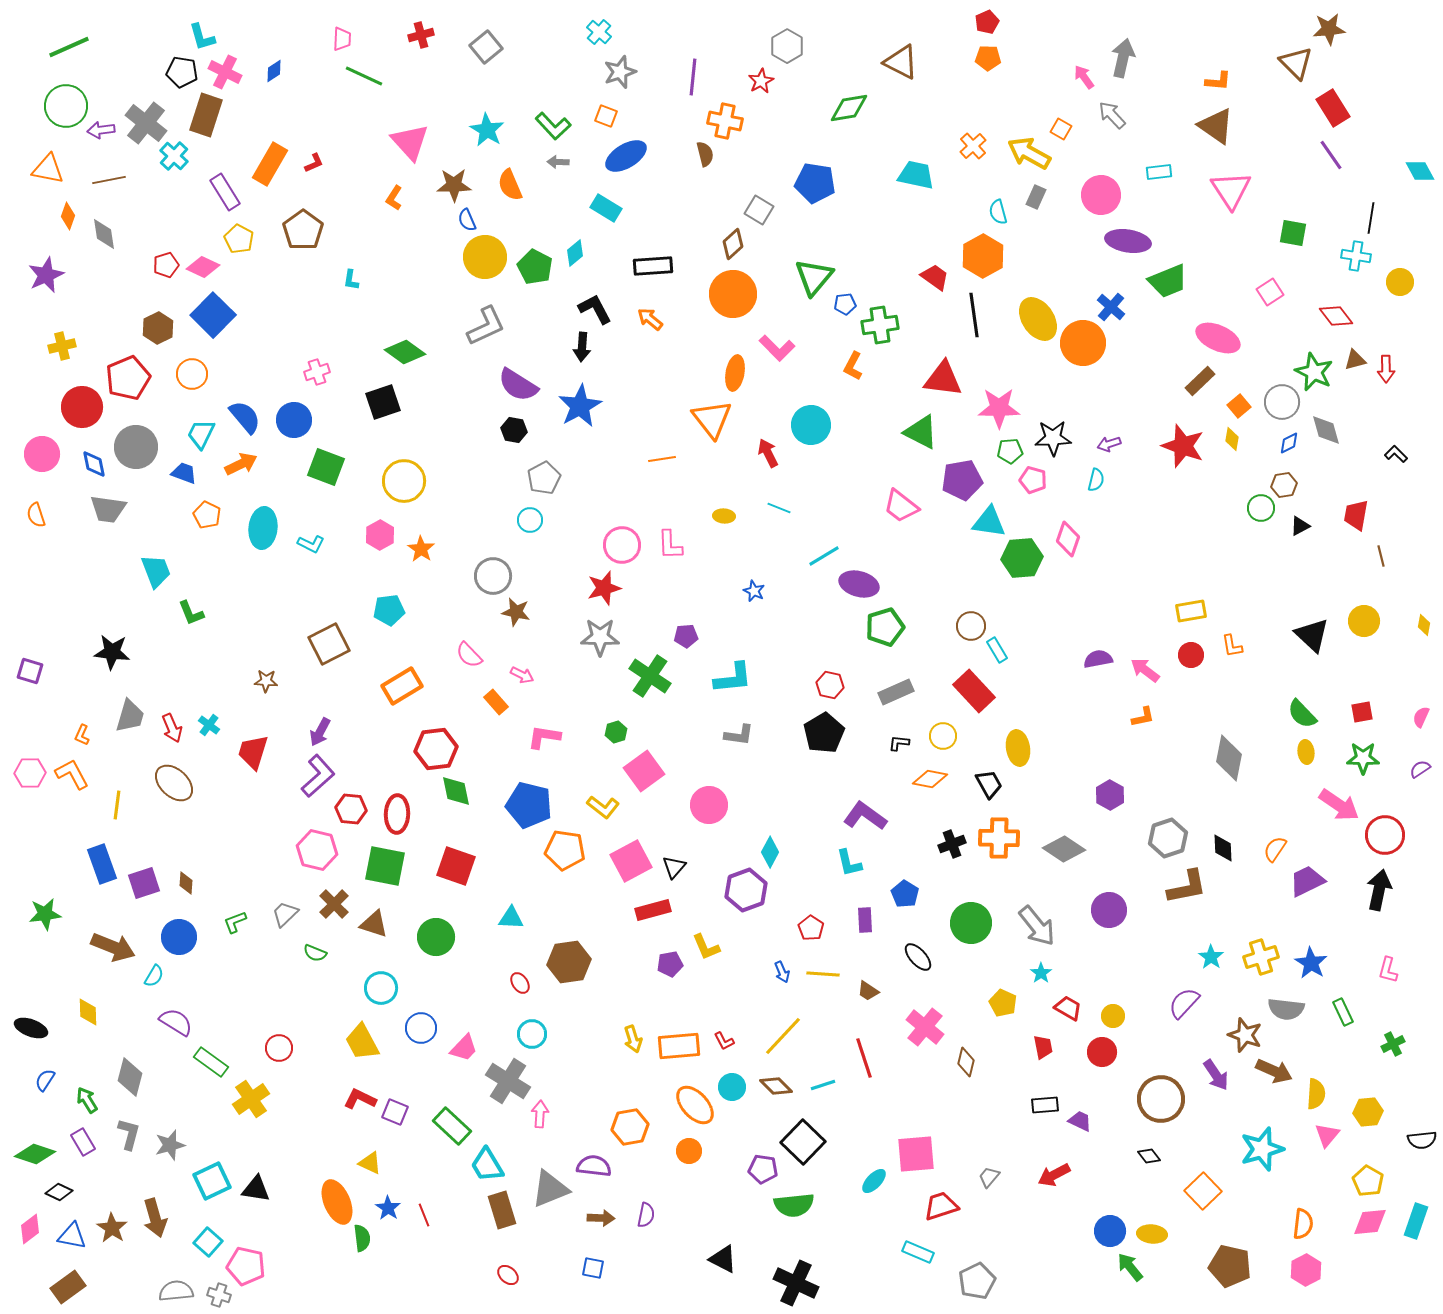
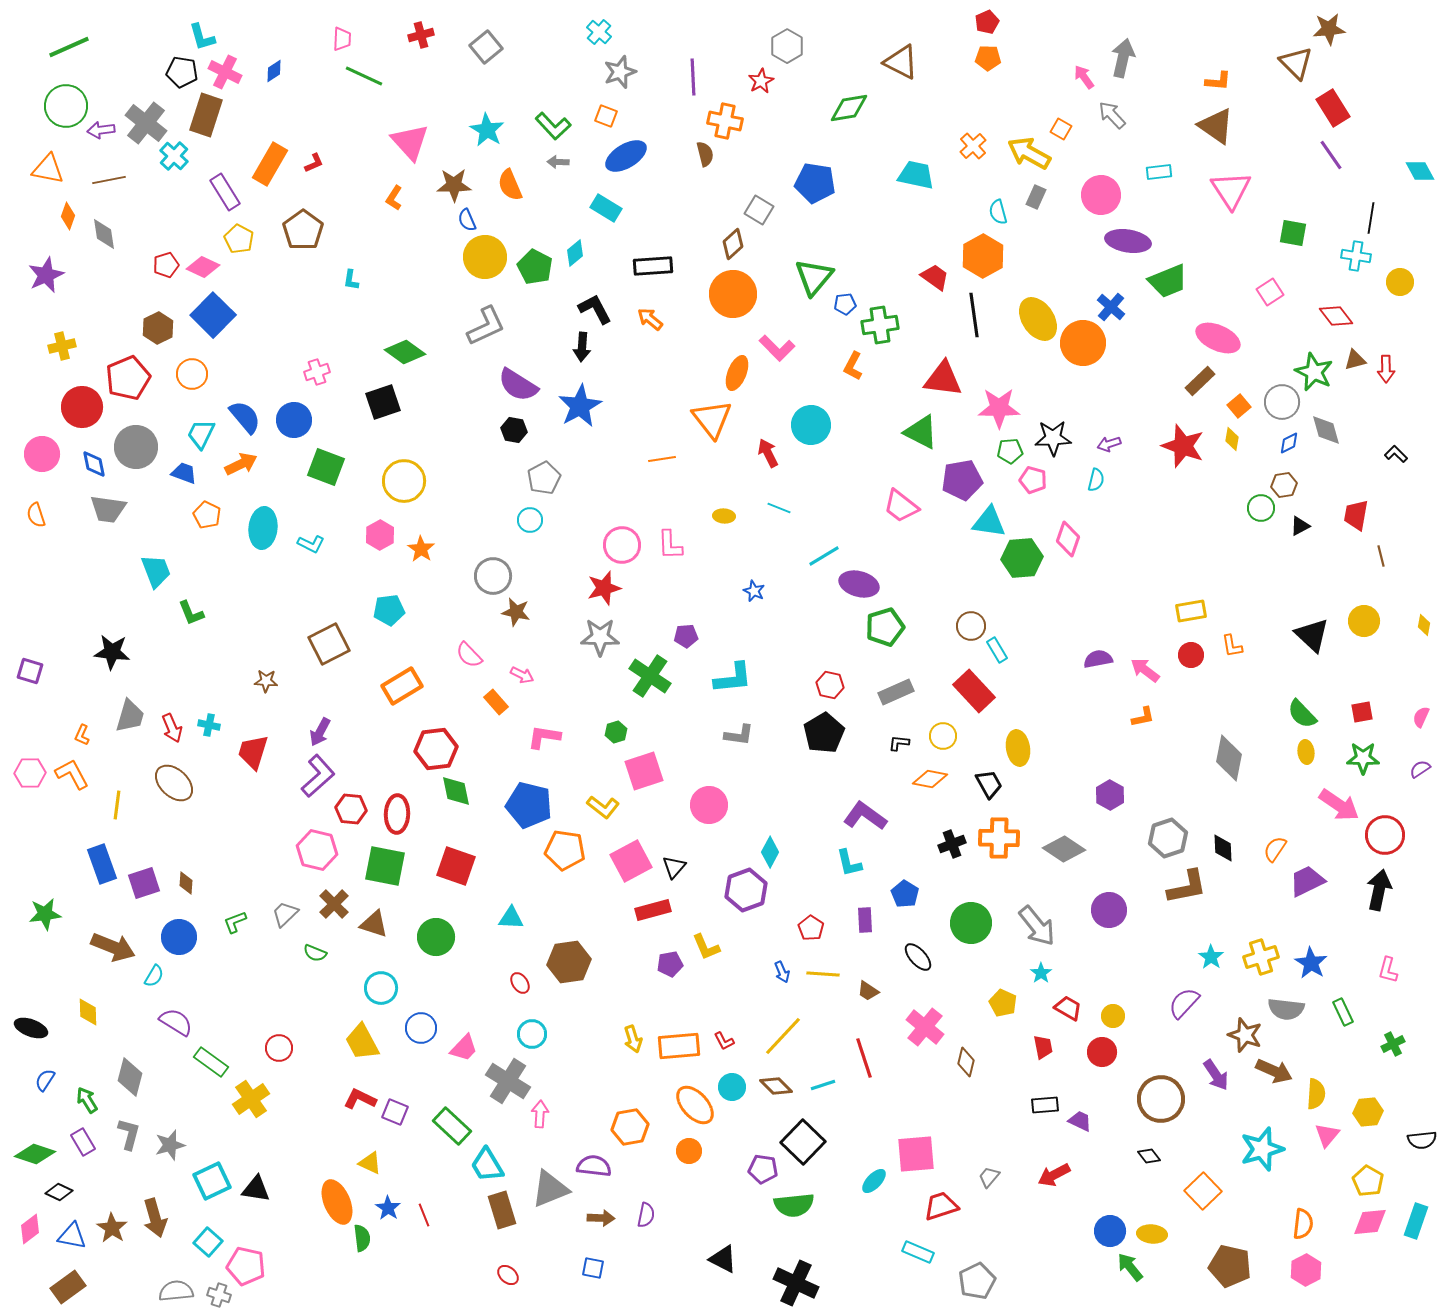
purple line at (693, 77): rotated 9 degrees counterclockwise
orange ellipse at (735, 373): moved 2 px right; rotated 12 degrees clockwise
cyan cross at (209, 725): rotated 25 degrees counterclockwise
pink square at (644, 771): rotated 18 degrees clockwise
